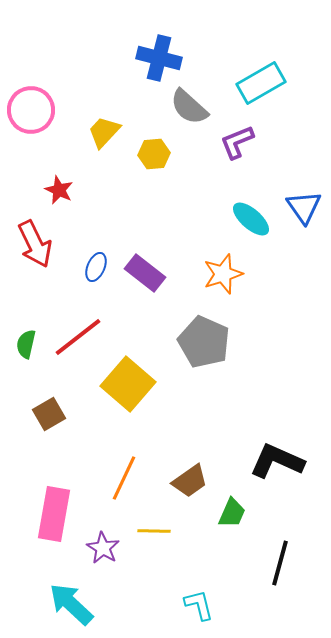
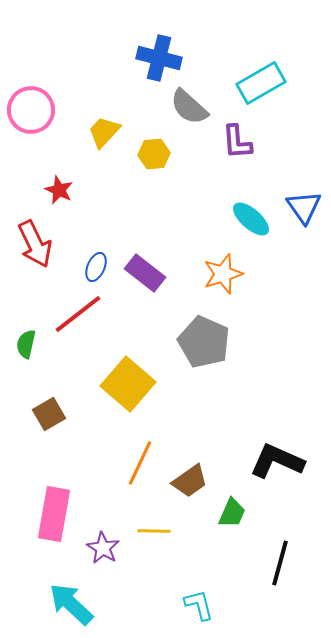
purple L-shape: rotated 72 degrees counterclockwise
red line: moved 23 px up
orange line: moved 16 px right, 15 px up
